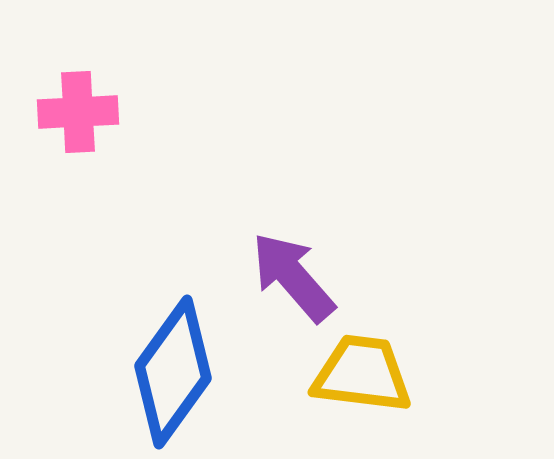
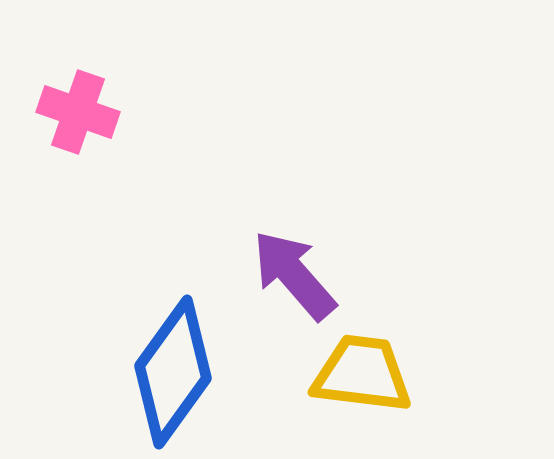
pink cross: rotated 22 degrees clockwise
purple arrow: moved 1 px right, 2 px up
